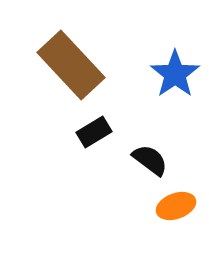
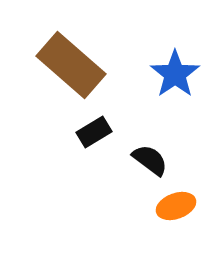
brown rectangle: rotated 6 degrees counterclockwise
